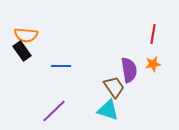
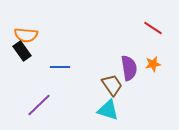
red line: moved 6 px up; rotated 66 degrees counterclockwise
blue line: moved 1 px left, 1 px down
purple semicircle: moved 2 px up
brown trapezoid: moved 2 px left, 2 px up
purple line: moved 15 px left, 6 px up
